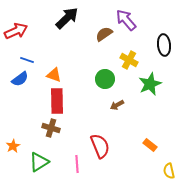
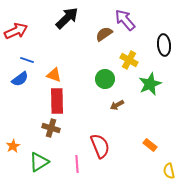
purple arrow: moved 1 px left
